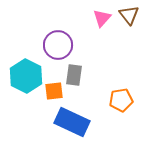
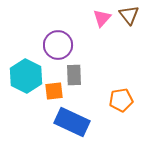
gray rectangle: rotated 10 degrees counterclockwise
